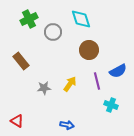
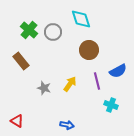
green cross: moved 11 px down; rotated 24 degrees counterclockwise
gray star: rotated 24 degrees clockwise
